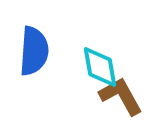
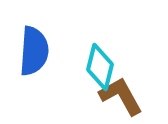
cyan diamond: rotated 24 degrees clockwise
